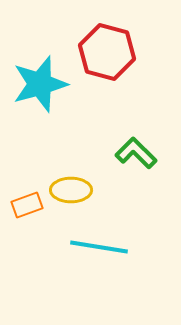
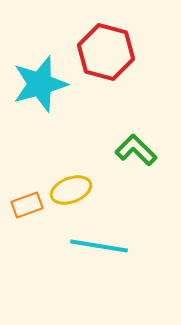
red hexagon: moved 1 px left
green L-shape: moved 3 px up
yellow ellipse: rotated 21 degrees counterclockwise
cyan line: moved 1 px up
